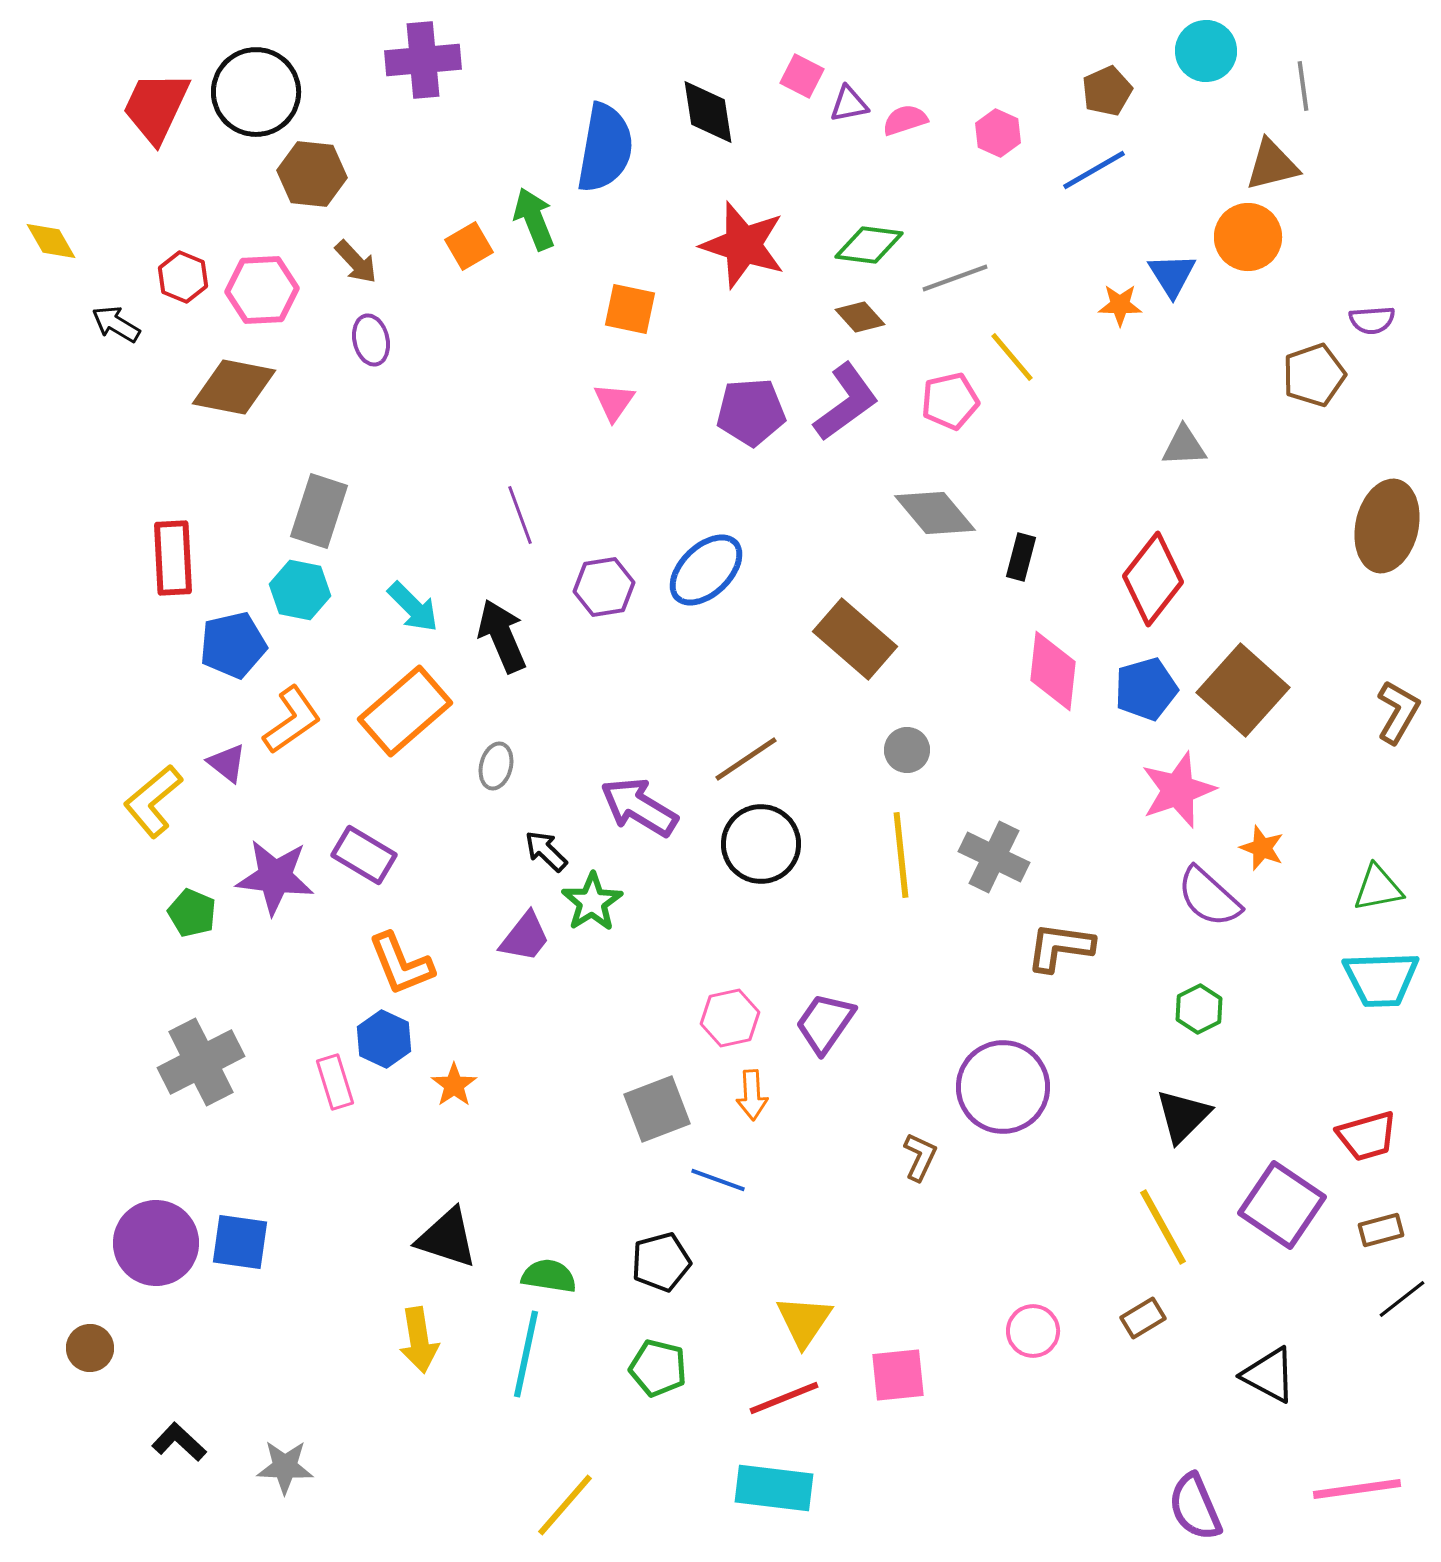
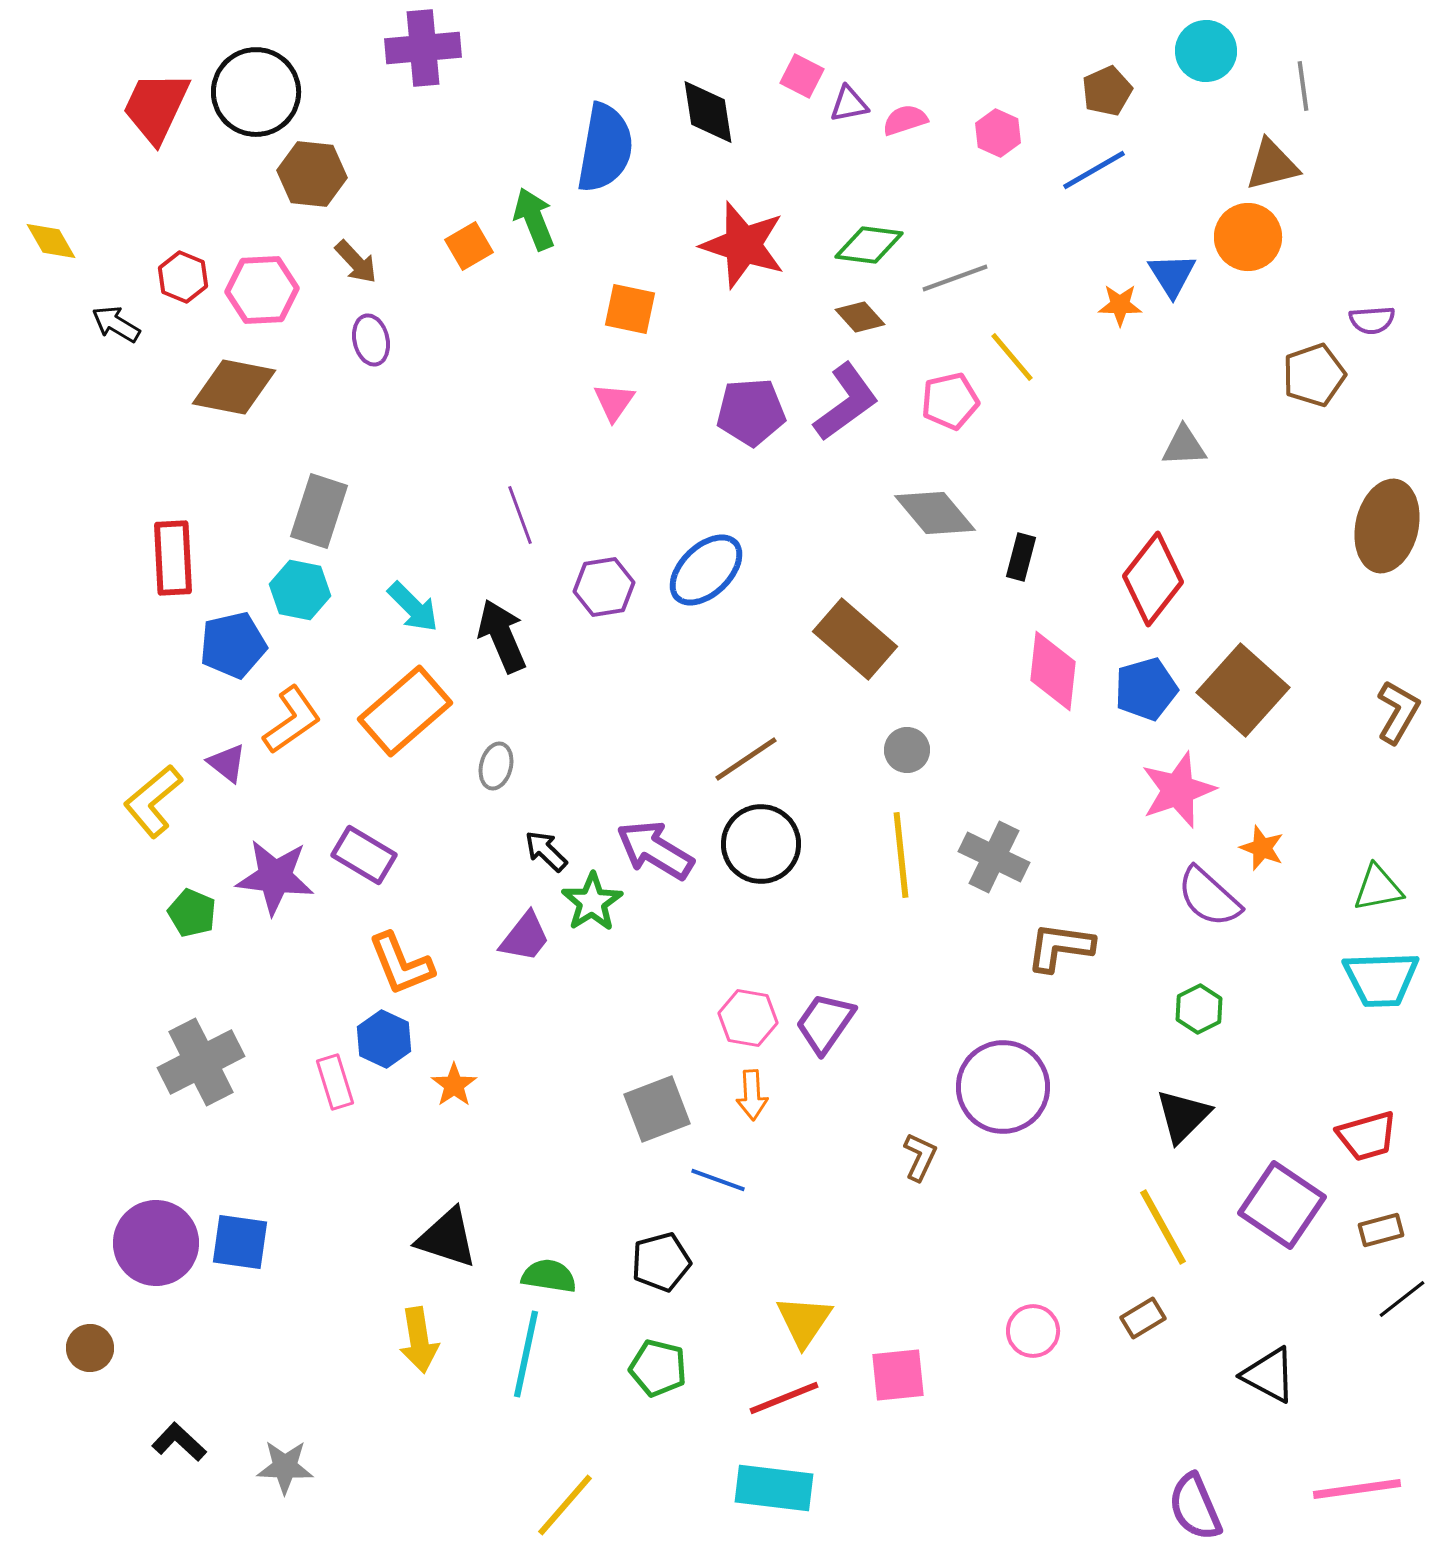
purple cross at (423, 60): moved 12 px up
purple arrow at (639, 807): moved 16 px right, 43 px down
pink hexagon at (730, 1018): moved 18 px right; rotated 22 degrees clockwise
